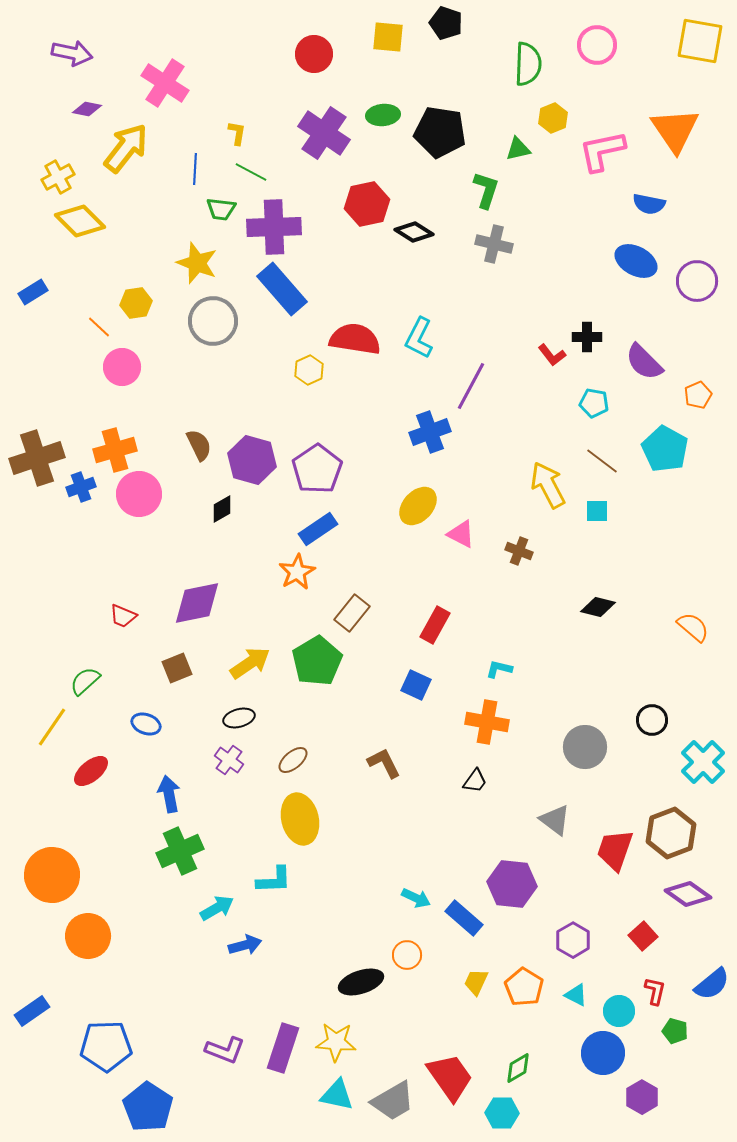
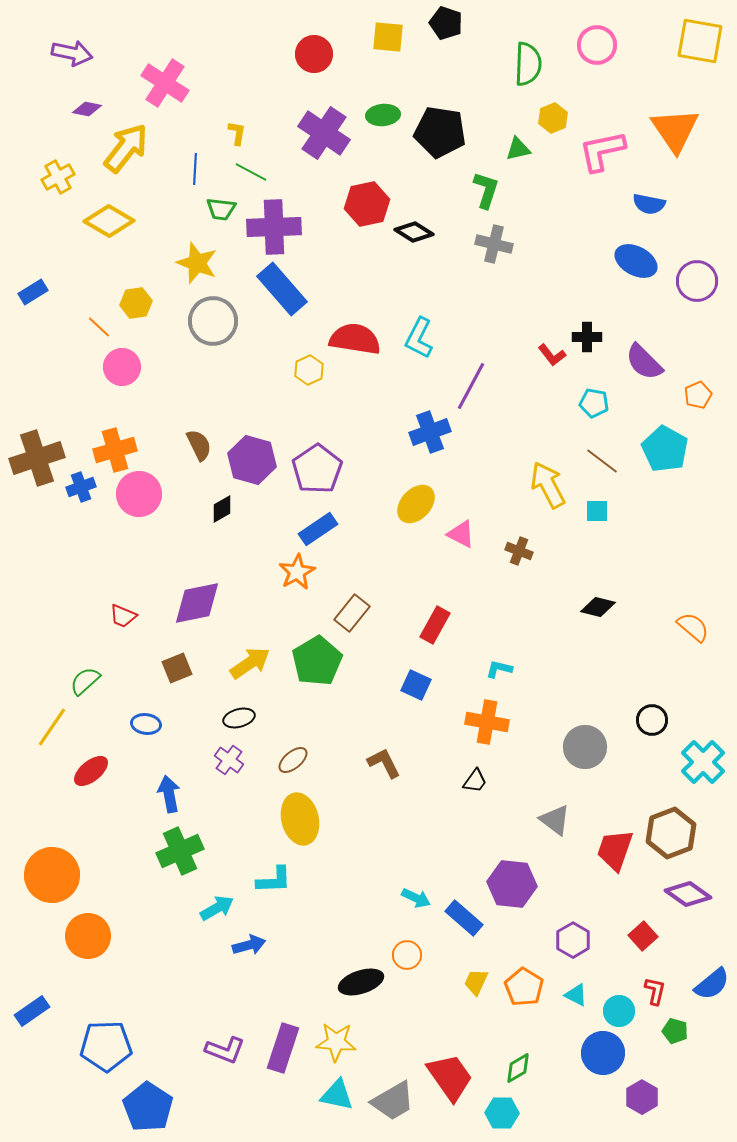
yellow diamond at (80, 221): moved 29 px right; rotated 15 degrees counterclockwise
yellow ellipse at (418, 506): moved 2 px left, 2 px up
blue ellipse at (146, 724): rotated 12 degrees counterclockwise
blue arrow at (245, 945): moved 4 px right
